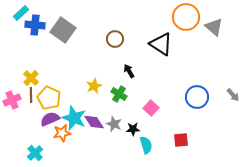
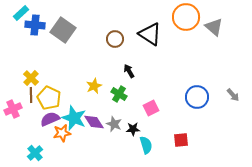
black triangle: moved 11 px left, 10 px up
pink cross: moved 1 px right, 9 px down
pink square: rotated 21 degrees clockwise
